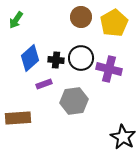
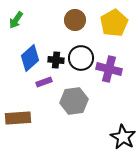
brown circle: moved 6 px left, 3 px down
purple rectangle: moved 2 px up
